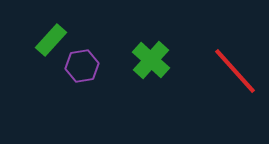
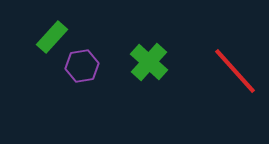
green rectangle: moved 1 px right, 3 px up
green cross: moved 2 px left, 2 px down
